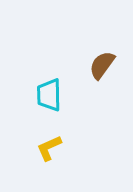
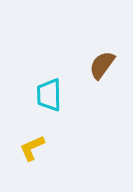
yellow L-shape: moved 17 px left
